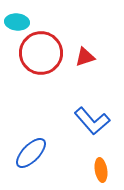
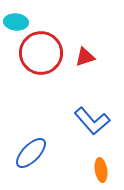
cyan ellipse: moved 1 px left
